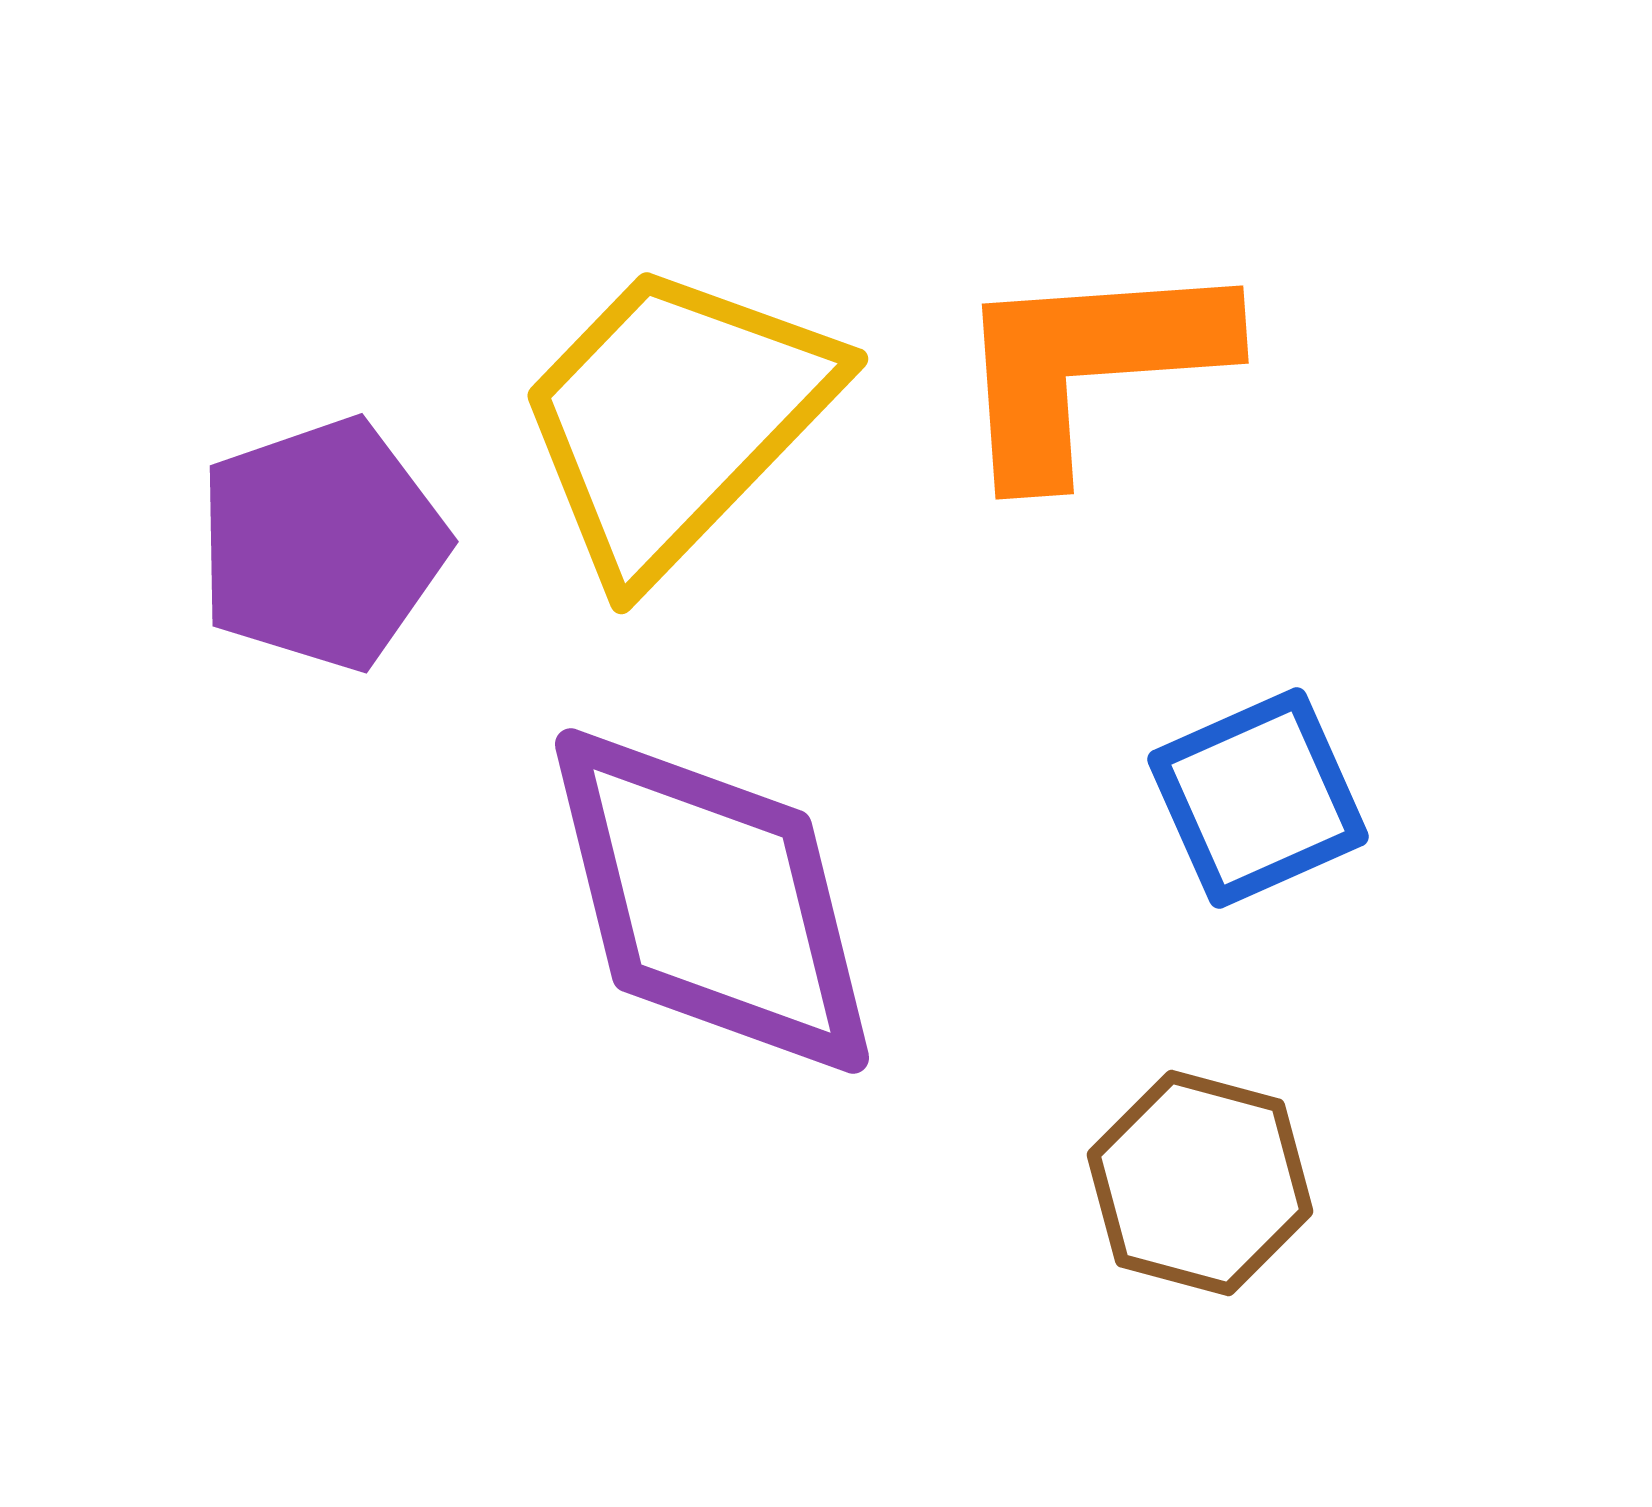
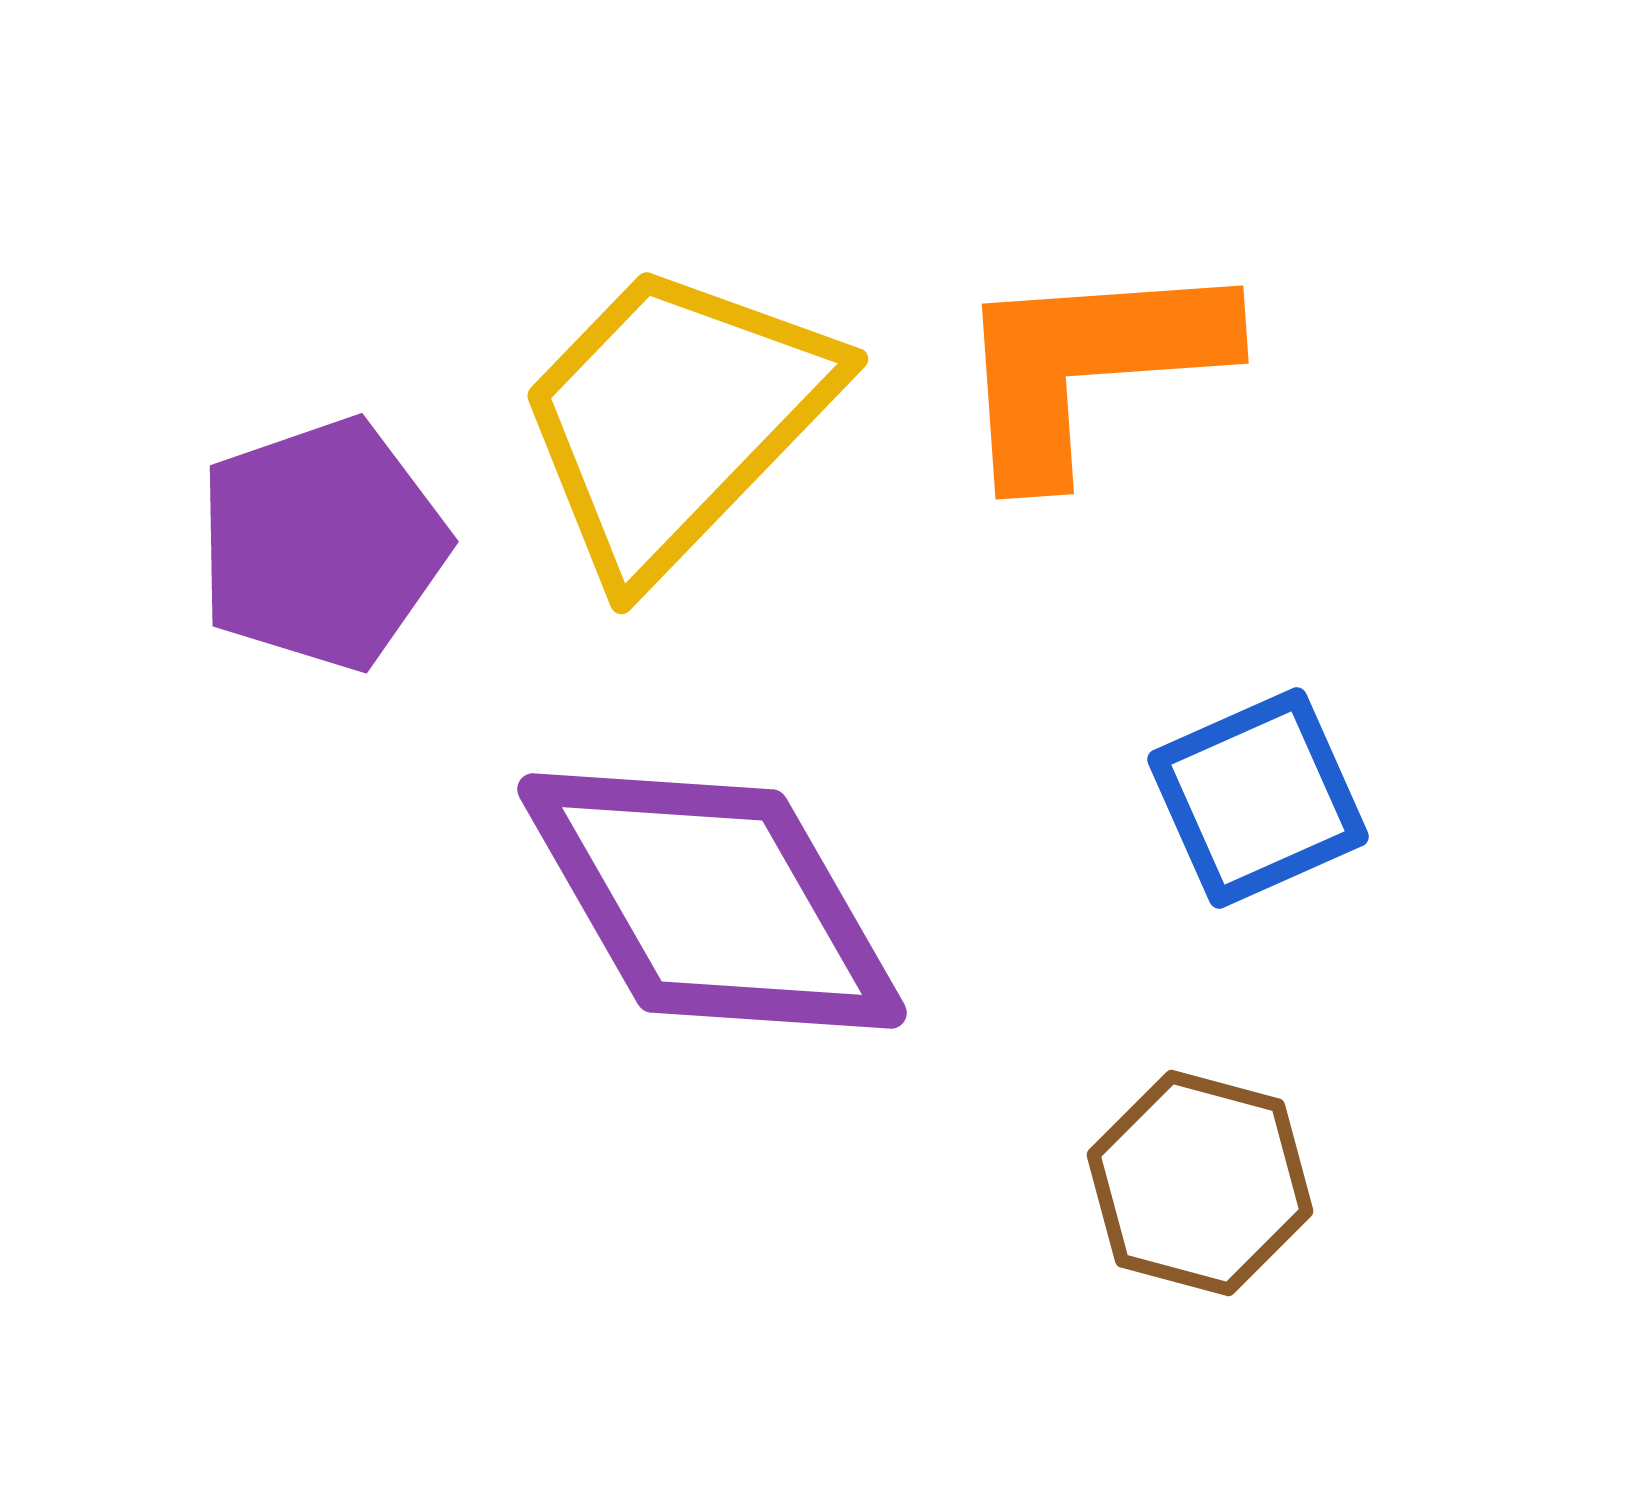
purple diamond: rotated 16 degrees counterclockwise
